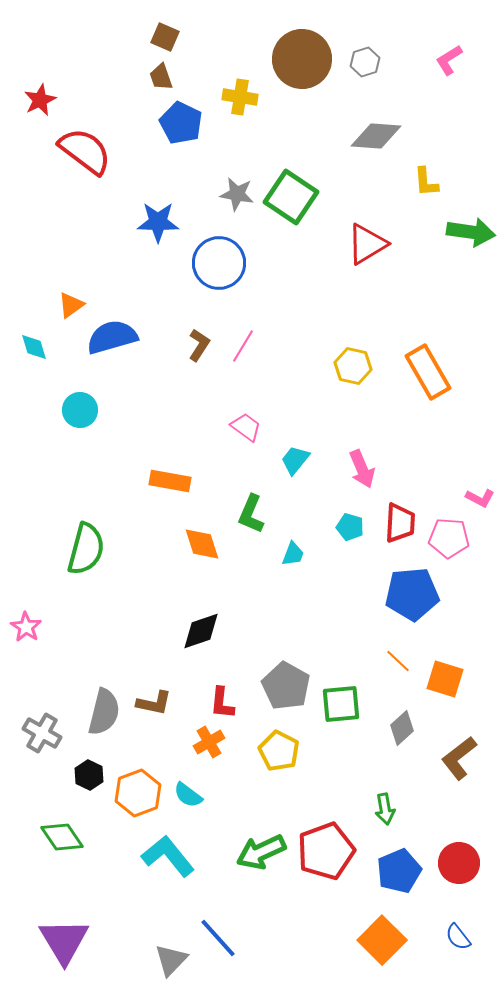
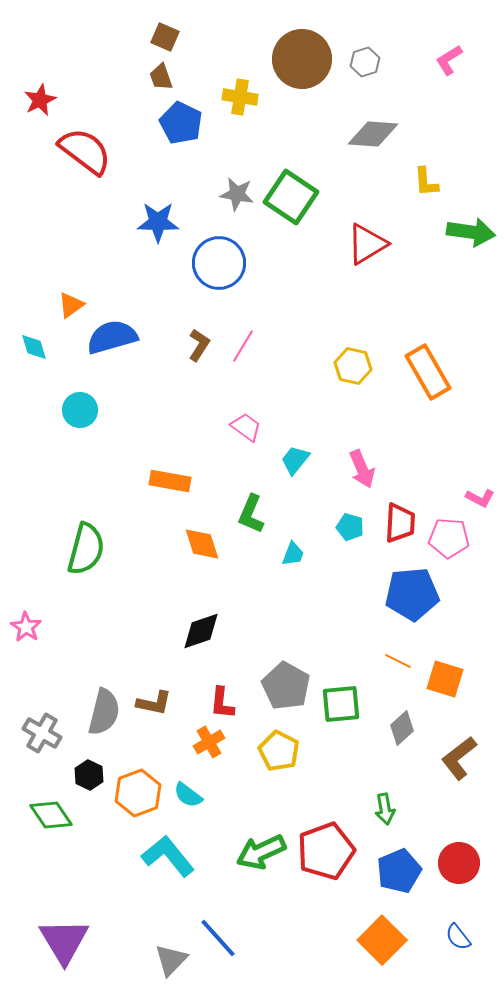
gray diamond at (376, 136): moved 3 px left, 2 px up
orange line at (398, 661): rotated 16 degrees counterclockwise
green diamond at (62, 837): moved 11 px left, 22 px up
